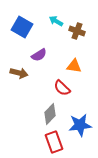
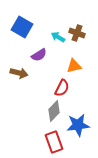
cyan arrow: moved 2 px right, 16 px down
brown cross: moved 2 px down
orange triangle: rotated 21 degrees counterclockwise
red semicircle: rotated 108 degrees counterclockwise
gray diamond: moved 4 px right, 3 px up
blue star: moved 2 px left
